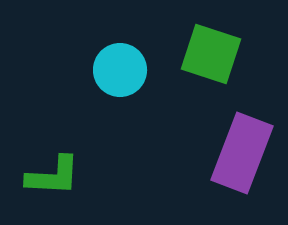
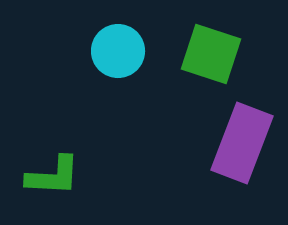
cyan circle: moved 2 px left, 19 px up
purple rectangle: moved 10 px up
